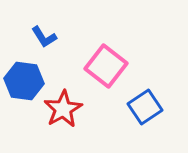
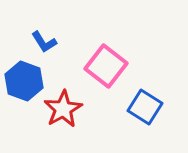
blue L-shape: moved 5 px down
blue hexagon: rotated 12 degrees clockwise
blue square: rotated 24 degrees counterclockwise
